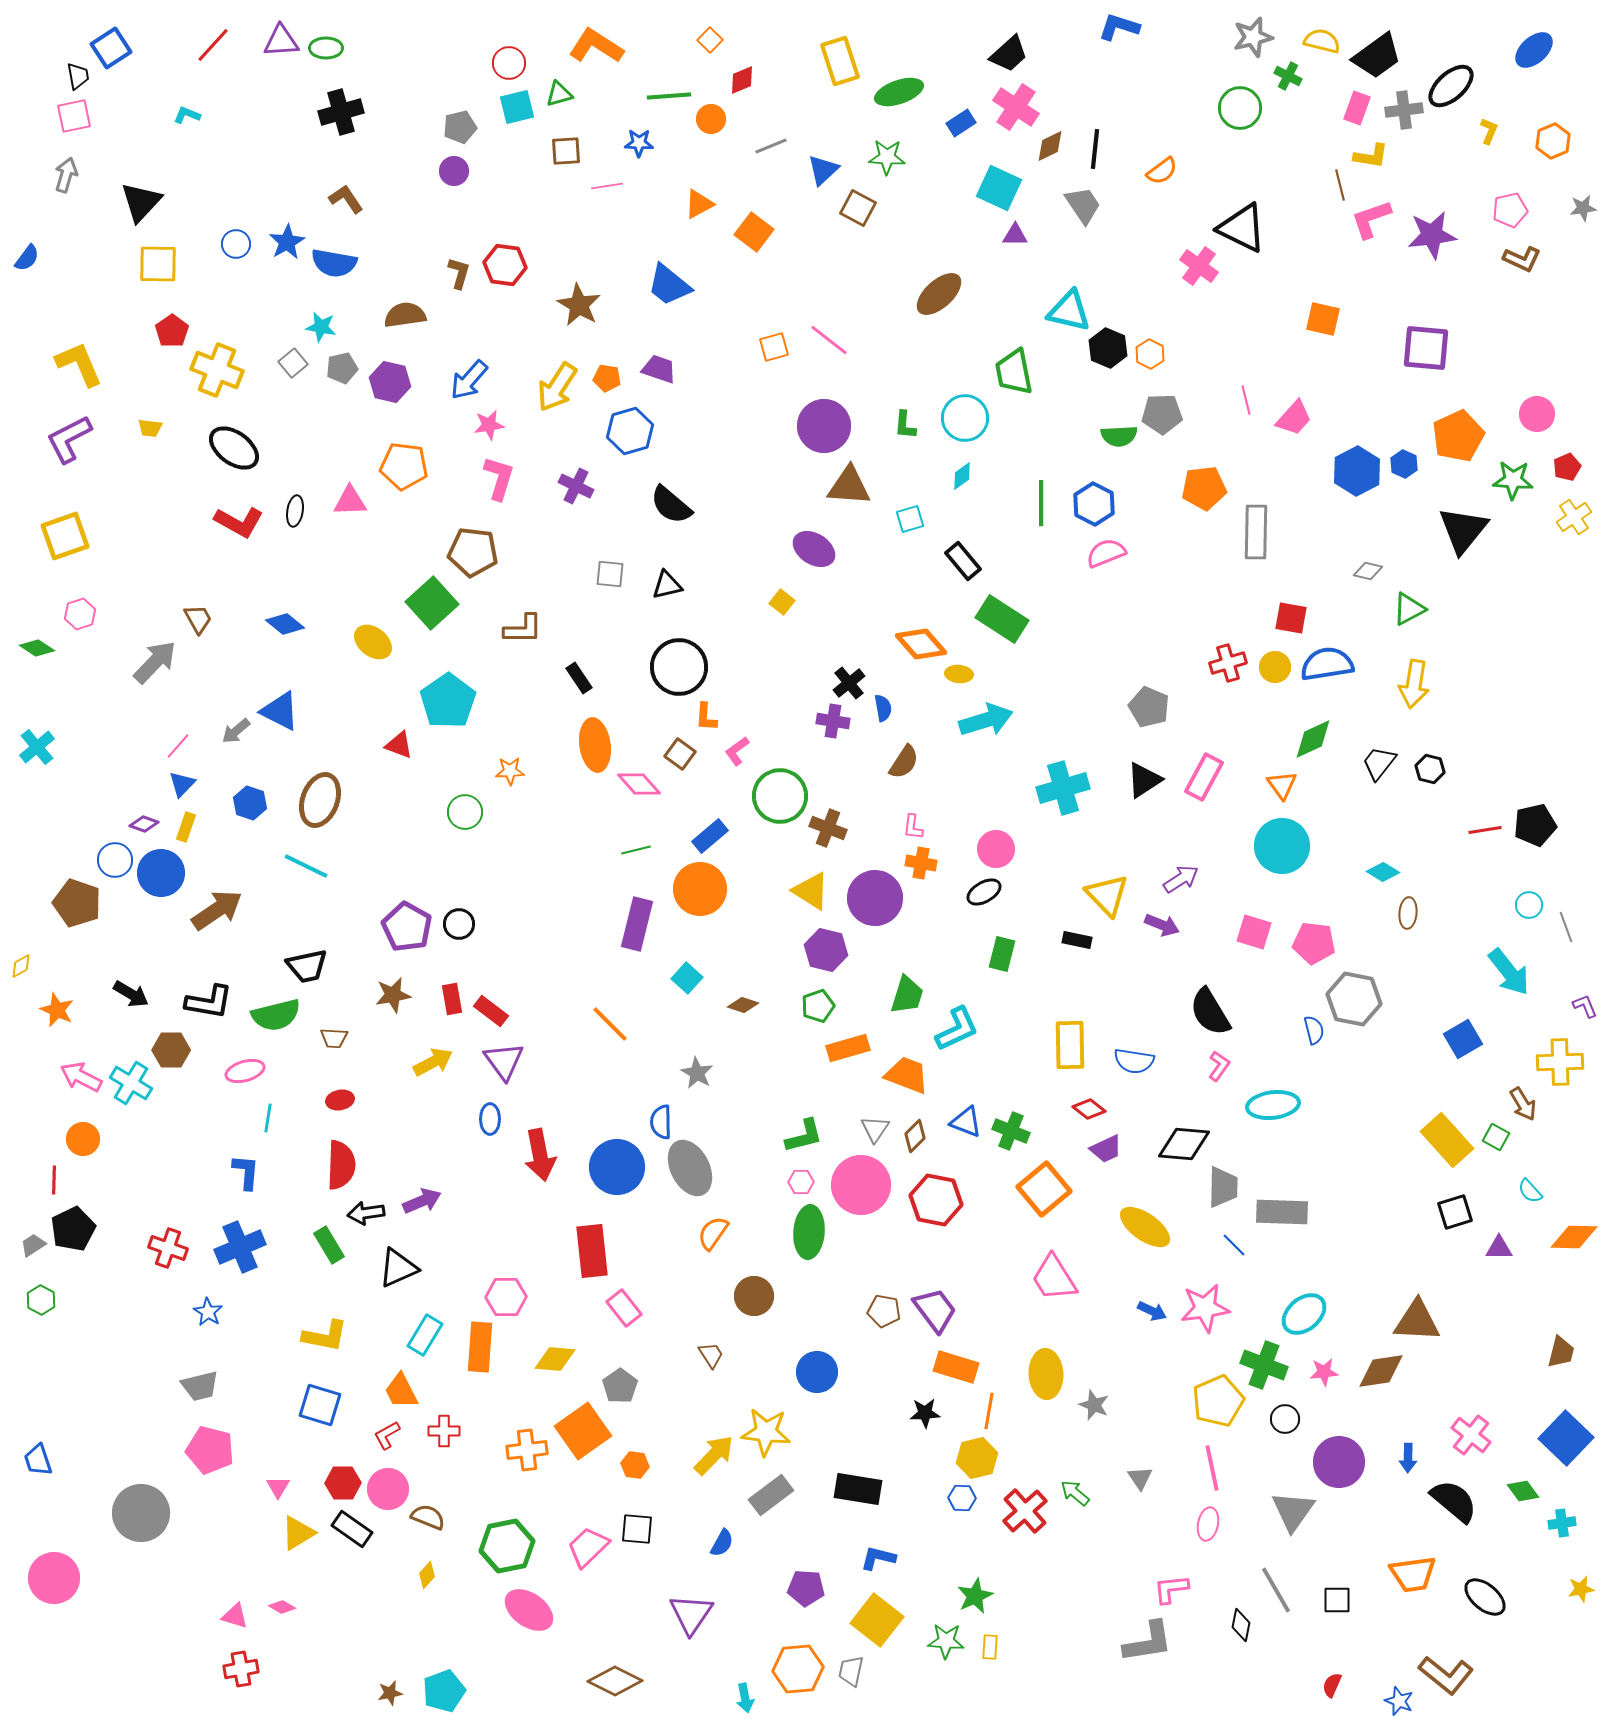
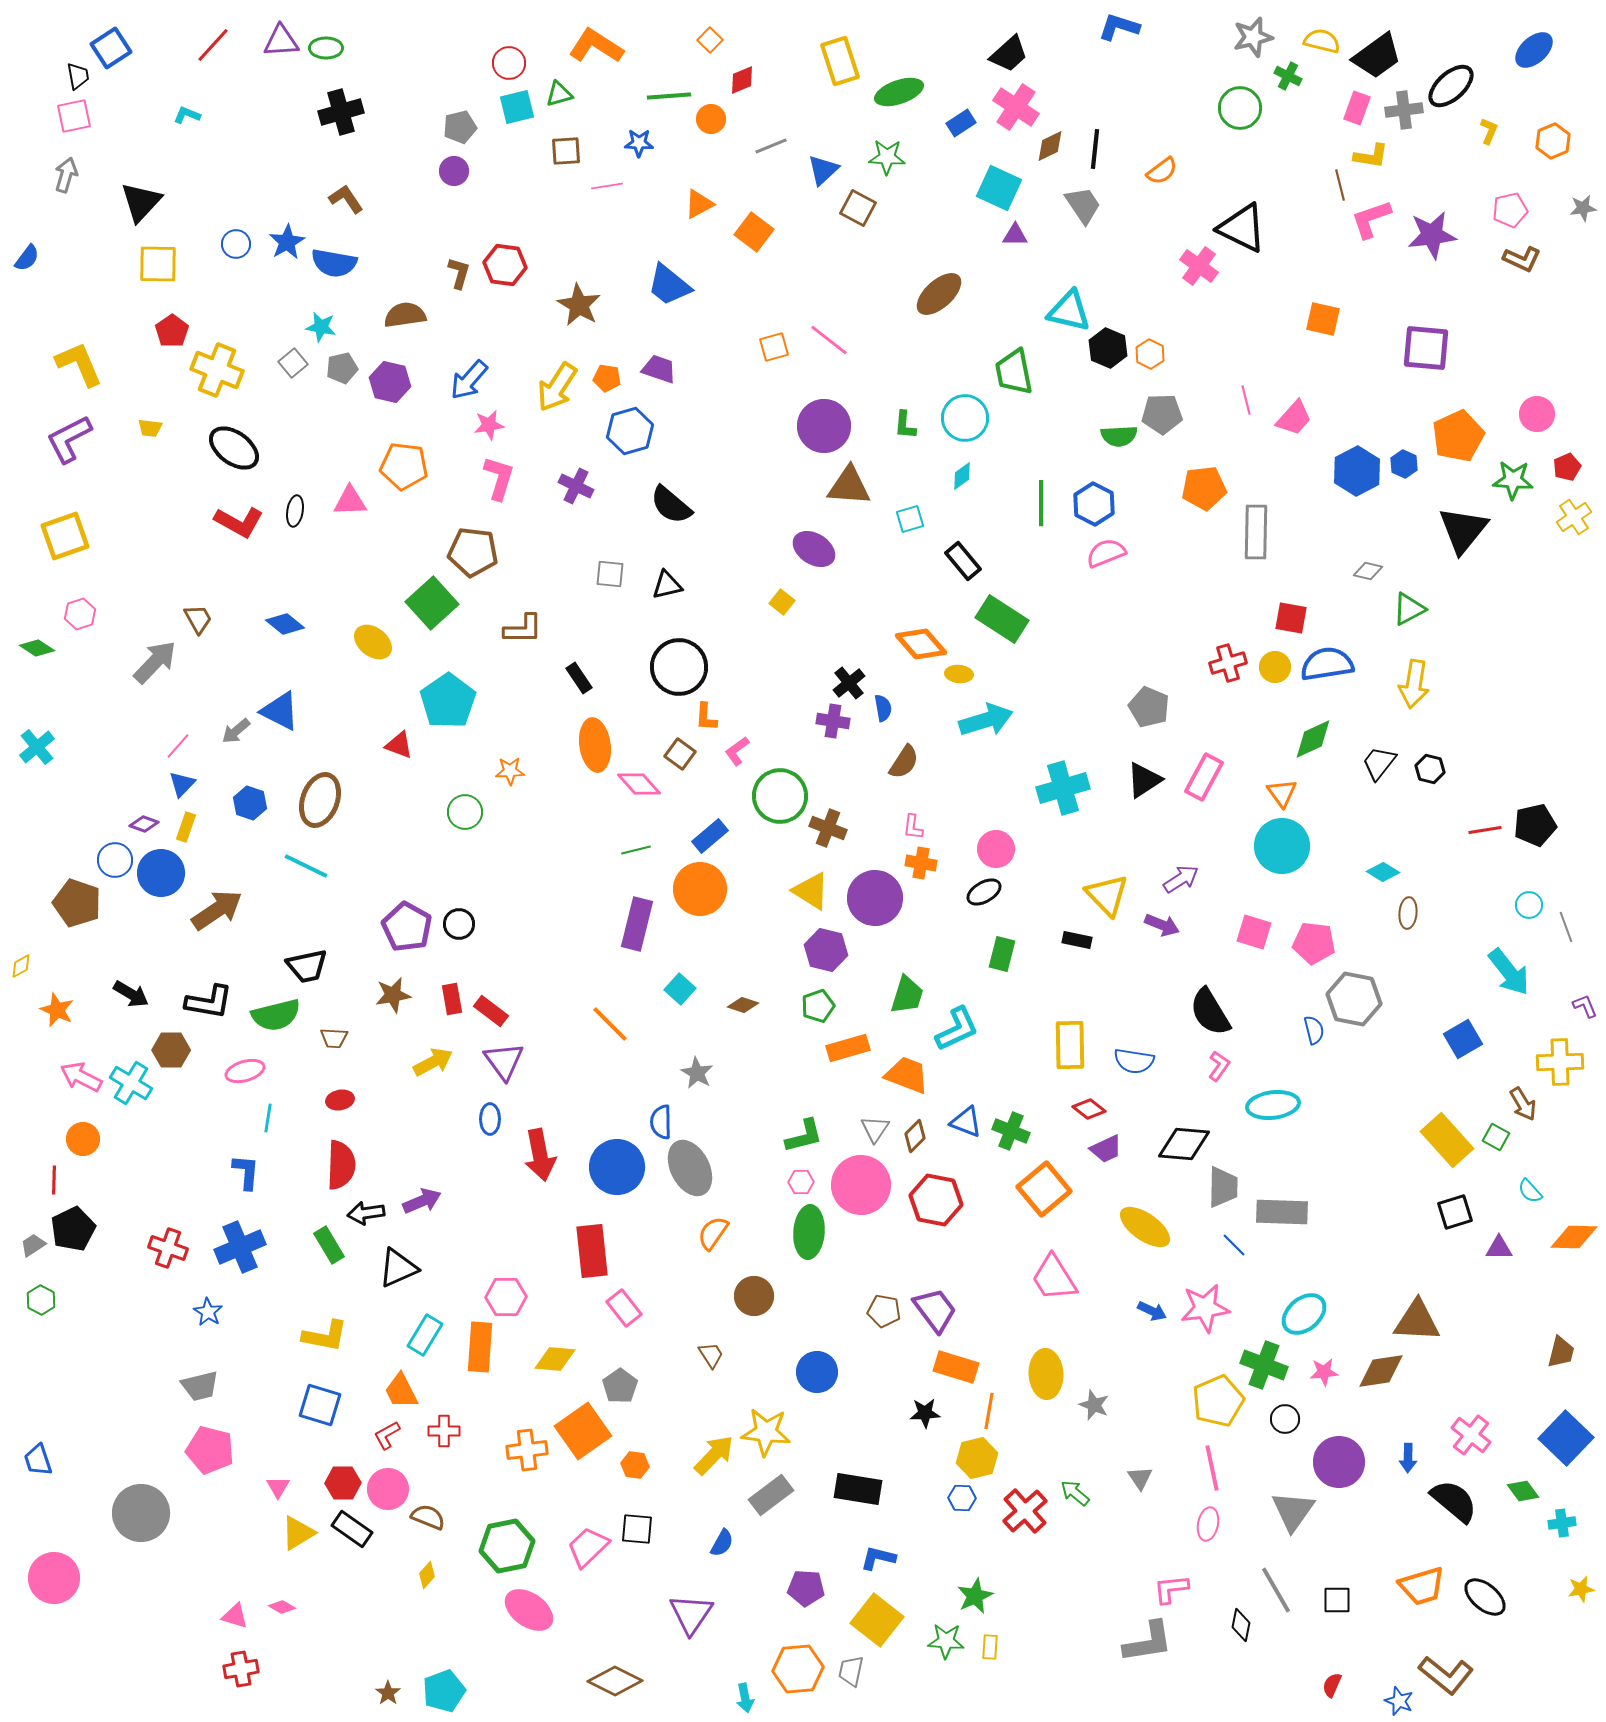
orange triangle at (1282, 785): moved 8 px down
cyan square at (687, 978): moved 7 px left, 11 px down
orange trapezoid at (1413, 1574): moved 9 px right, 12 px down; rotated 9 degrees counterclockwise
brown star at (390, 1693): moved 2 px left; rotated 25 degrees counterclockwise
